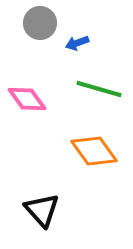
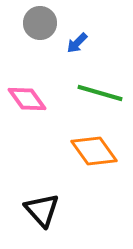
blue arrow: rotated 25 degrees counterclockwise
green line: moved 1 px right, 4 px down
